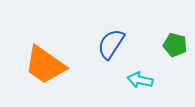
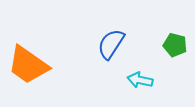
orange trapezoid: moved 17 px left
